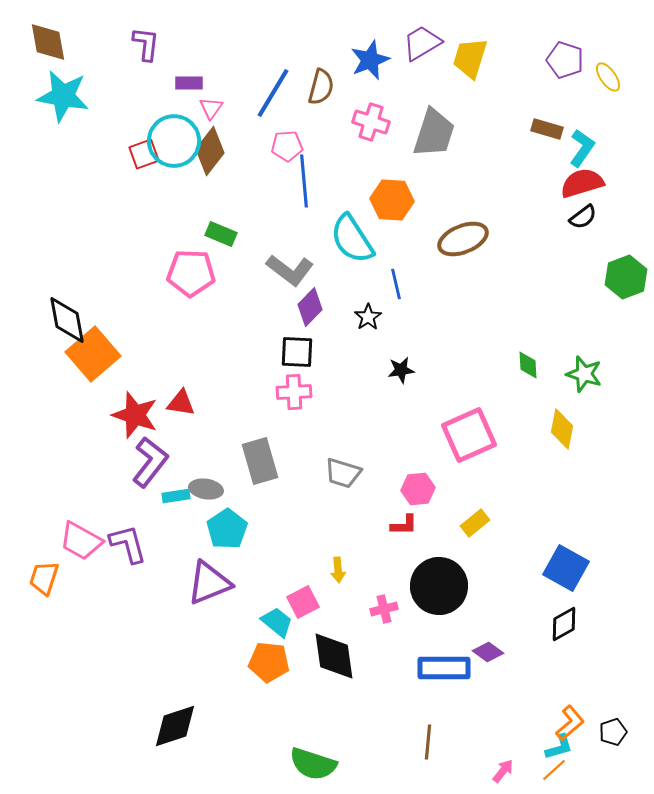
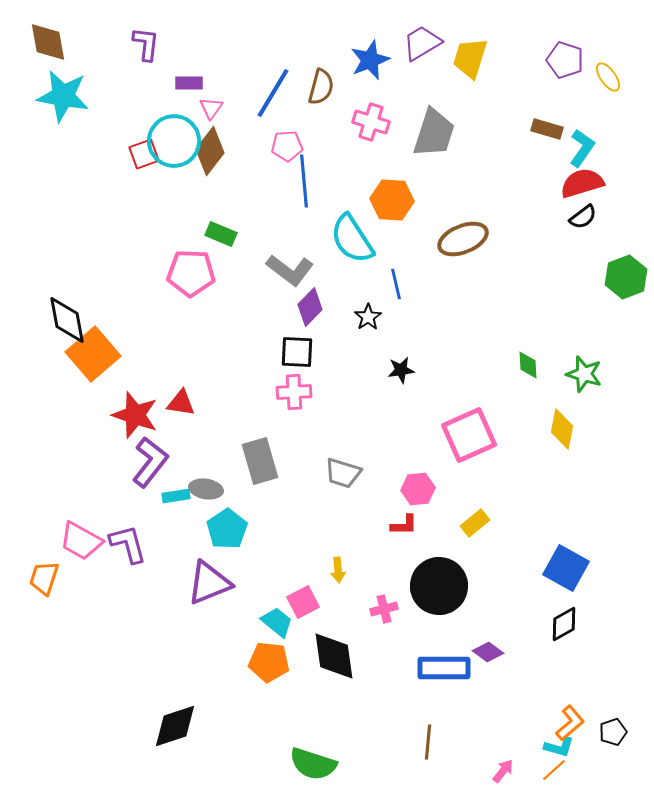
cyan L-shape at (559, 747): rotated 32 degrees clockwise
